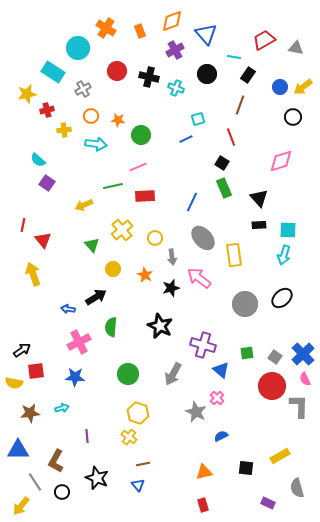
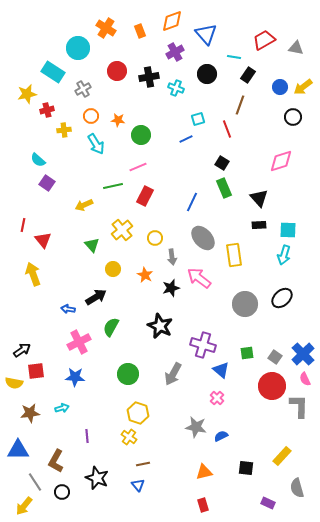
purple cross at (175, 50): moved 2 px down
black cross at (149, 77): rotated 24 degrees counterclockwise
red line at (231, 137): moved 4 px left, 8 px up
cyan arrow at (96, 144): rotated 50 degrees clockwise
red rectangle at (145, 196): rotated 60 degrees counterclockwise
green semicircle at (111, 327): rotated 24 degrees clockwise
gray star at (196, 412): moved 15 px down; rotated 15 degrees counterclockwise
yellow rectangle at (280, 456): moved 2 px right; rotated 18 degrees counterclockwise
yellow arrow at (21, 506): moved 3 px right
